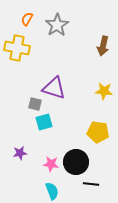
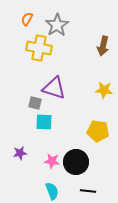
yellow cross: moved 22 px right
yellow star: moved 1 px up
gray square: moved 1 px up
cyan square: rotated 18 degrees clockwise
yellow pentagon: moved 1 px up
pink star: moved 1 px right, 3 px up
black line: moved 3 px left, 7 px down
